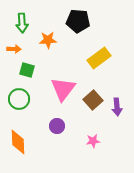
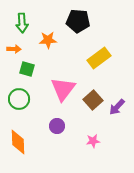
green square: moved 1 px up
purple arrow: rotated 48 degrees clockwise
